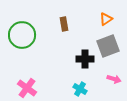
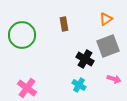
black cross: rotated 30 degrees clockwise
cyan cross: moved 1 px left, 4 px up
